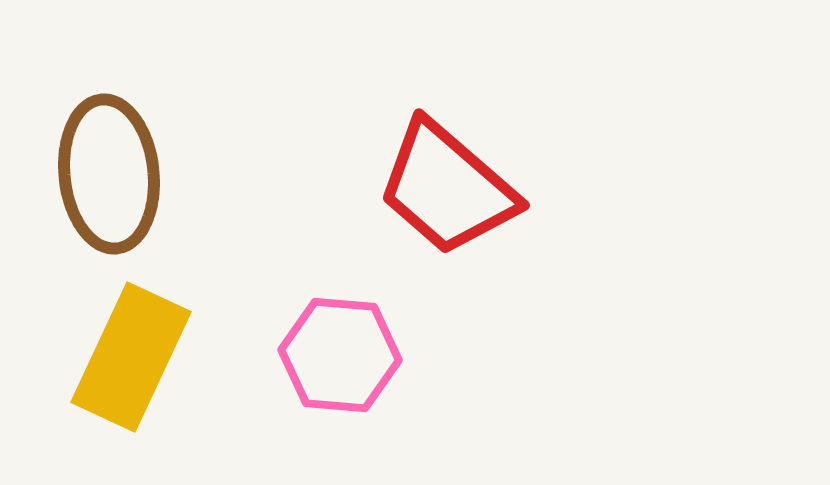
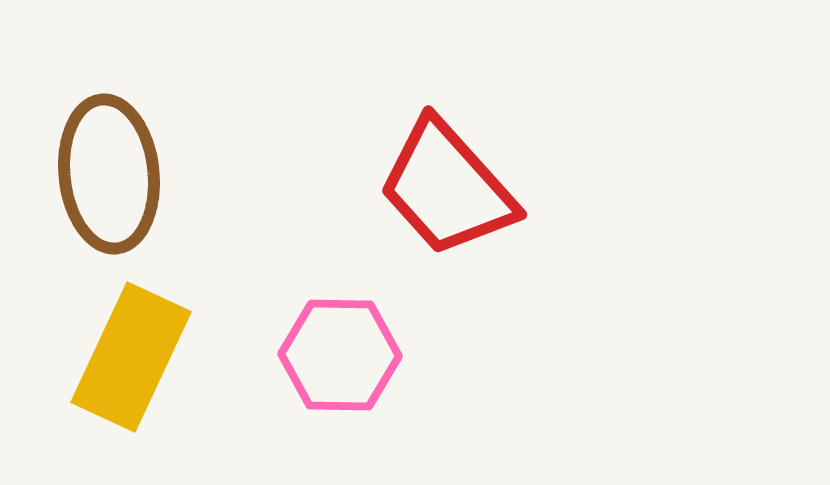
red trapezoid: rotated 7 degrees clockwise
pink hexagon: rotated 4 degrees counterclockwise
